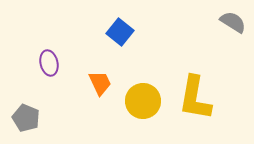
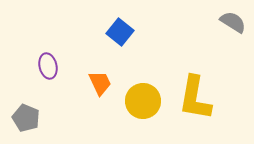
purple ellipse: moved 1 px left, 3 px down
